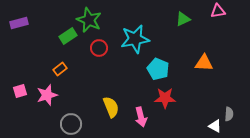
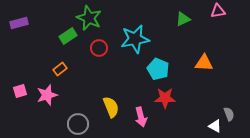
green star: moved 2 px up
gray semicircle: rotated 24 degrees counterclockwise
gray circle: moved 7 px right
